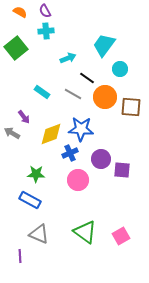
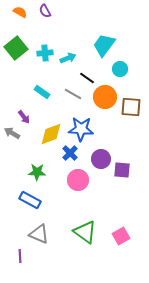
cyan cross: moved 1 px left, 22 px down
blue cross: rotated 21 degrees counterclockwise
green star: moved 1 px right, 2 px up
